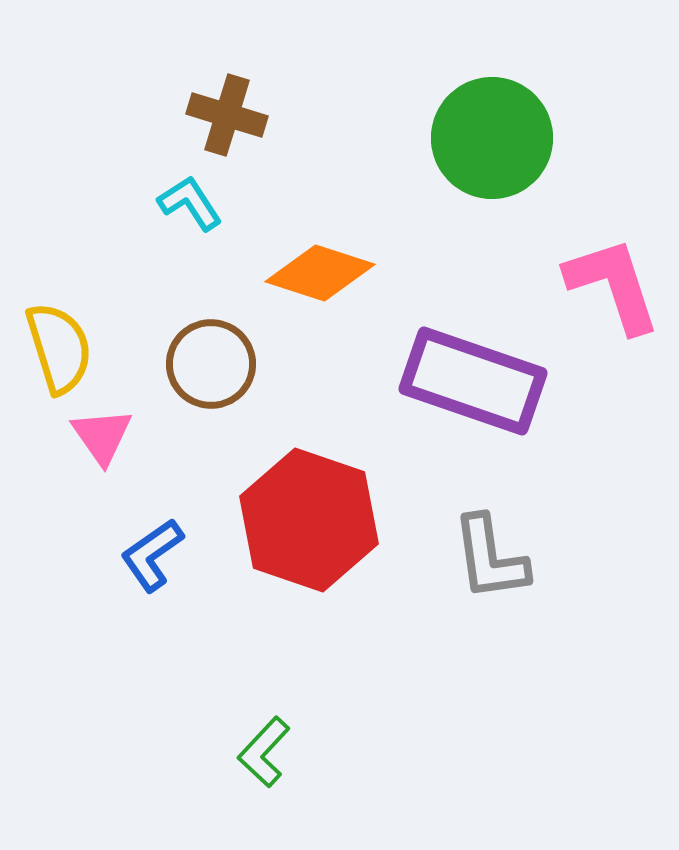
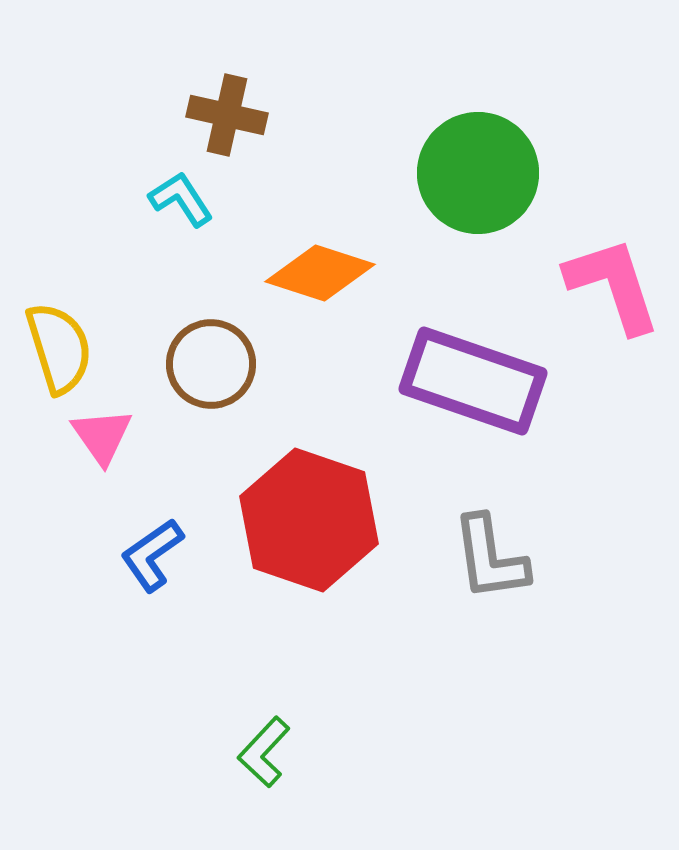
brown cross: rotated 4 degrees counterclockwise
green circle: moved 14 px left, 35 px down
cyan L-shape: moved 9 px left, 4 px up
